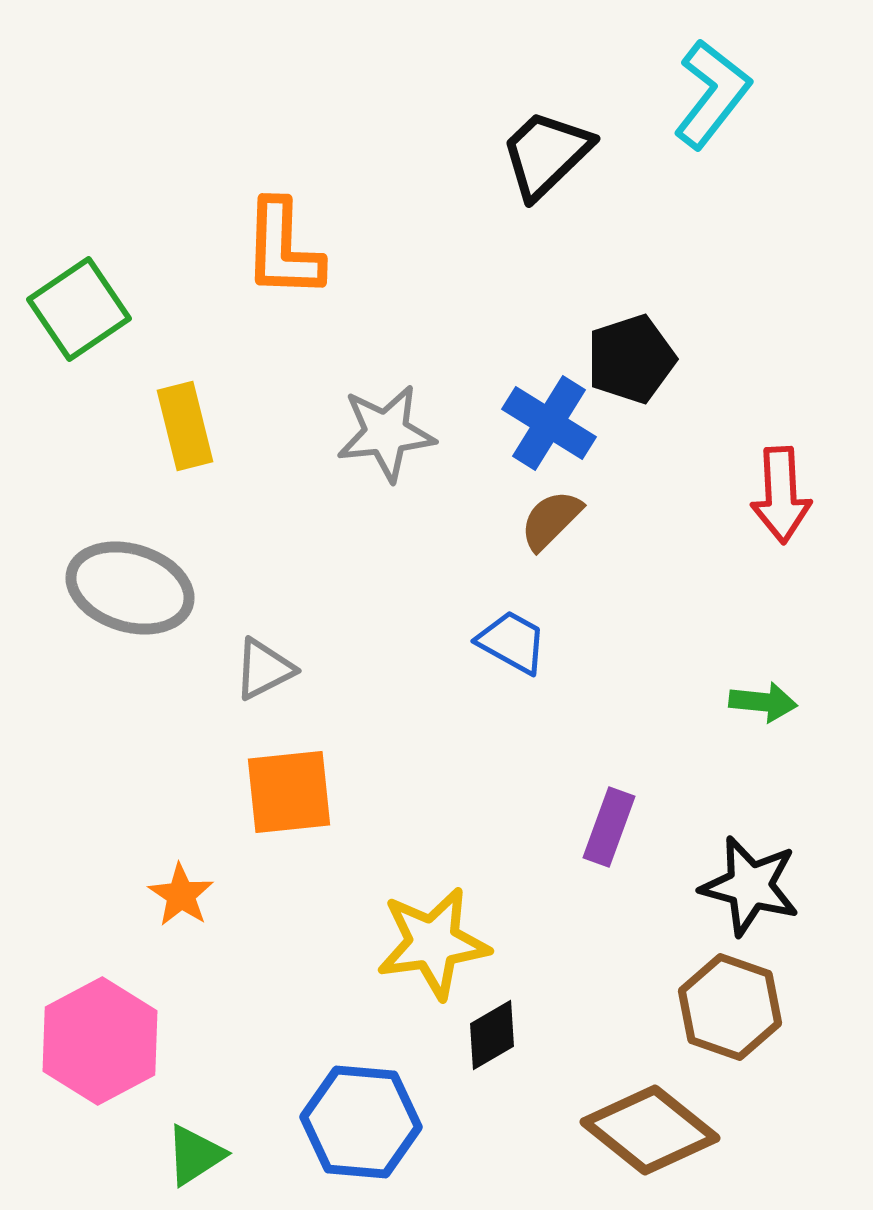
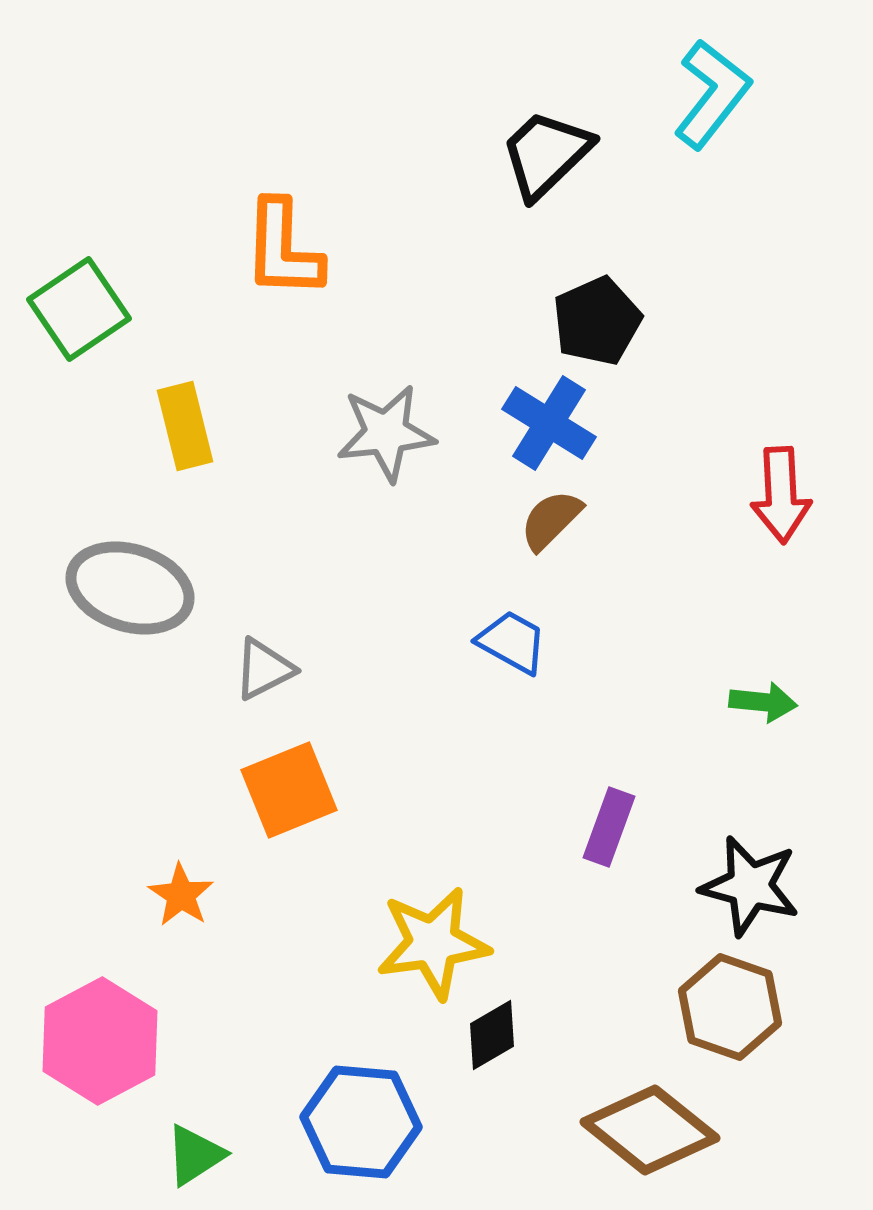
black pentagon: moved 34 px left, 38 px up; rotated 6 degrees counterclockwise
orange square: moved 2 px up; rotated 16 degrees counterclockwise
